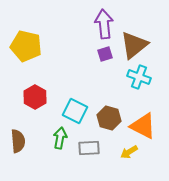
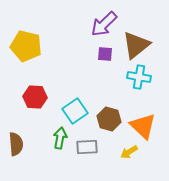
purple arrow: rotated 128 degrees counterclockwise
brown triangle: moved 2 px right
purple square: rotated 21 degrees clockwise
cyan cross: rotated 10 degrees counterclockwise
red hexagon: rotated 25 degrees counterclockwise
cyan square: rotated 30 degrees clockwise
brown hexagon: moved 1 px down
orange triangle: rotated 16 degrees clockwise
brown semicircle: moved 2 px left, 3 px down
gray rectangle: moved 2 px left, 1 px up
